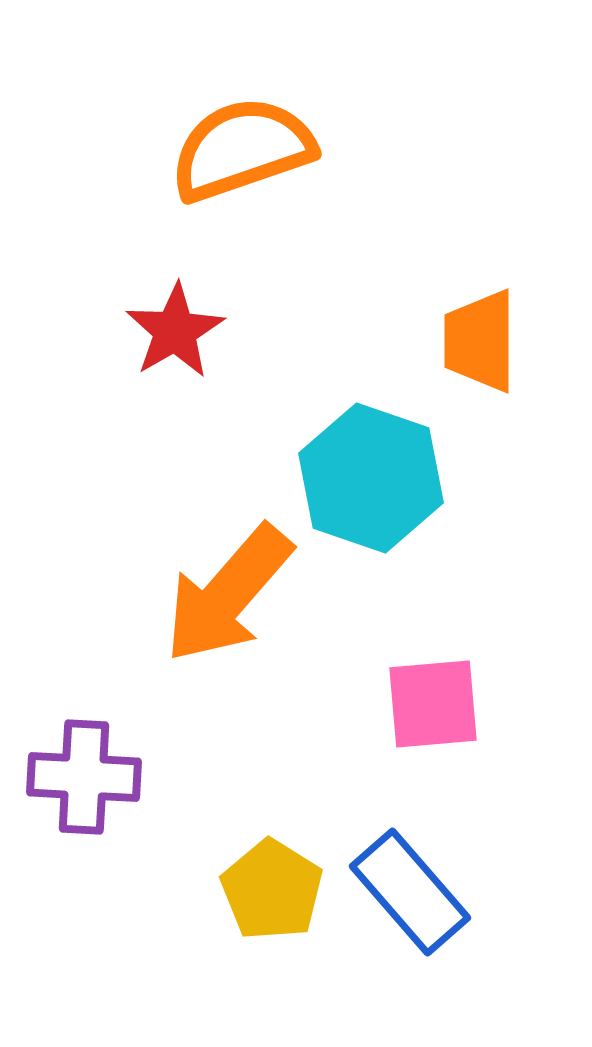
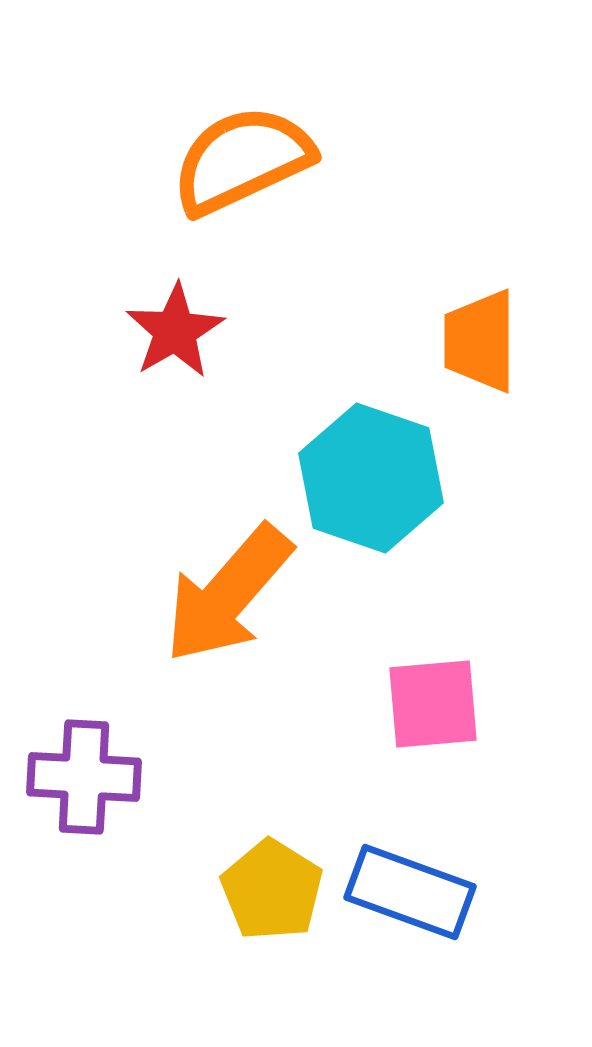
orange semicircle: moved 11 px down; rotated 6 degrees counterclockwise
blue rectangle: rotated 29 degrees counterclockwise
